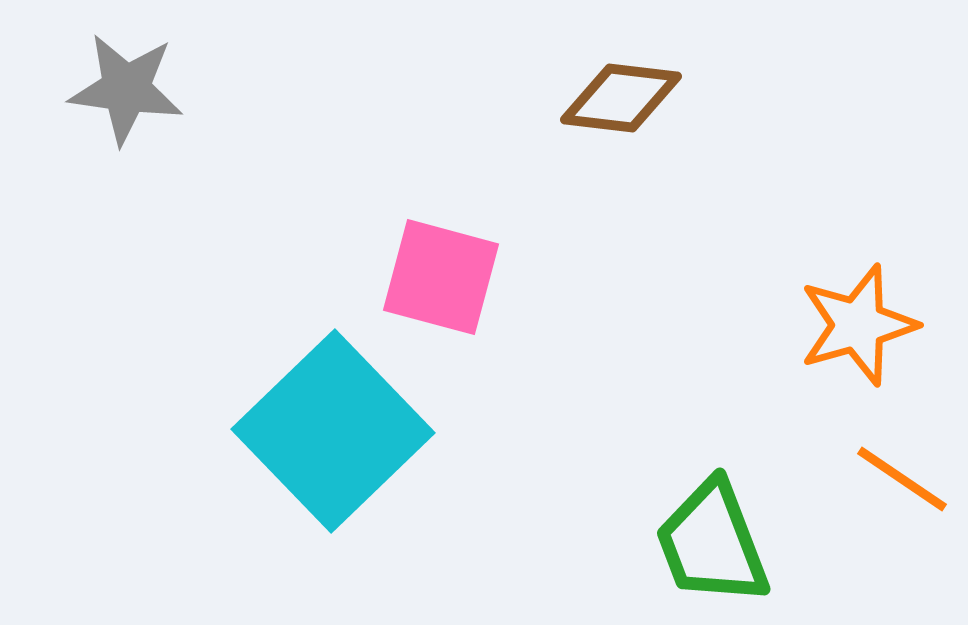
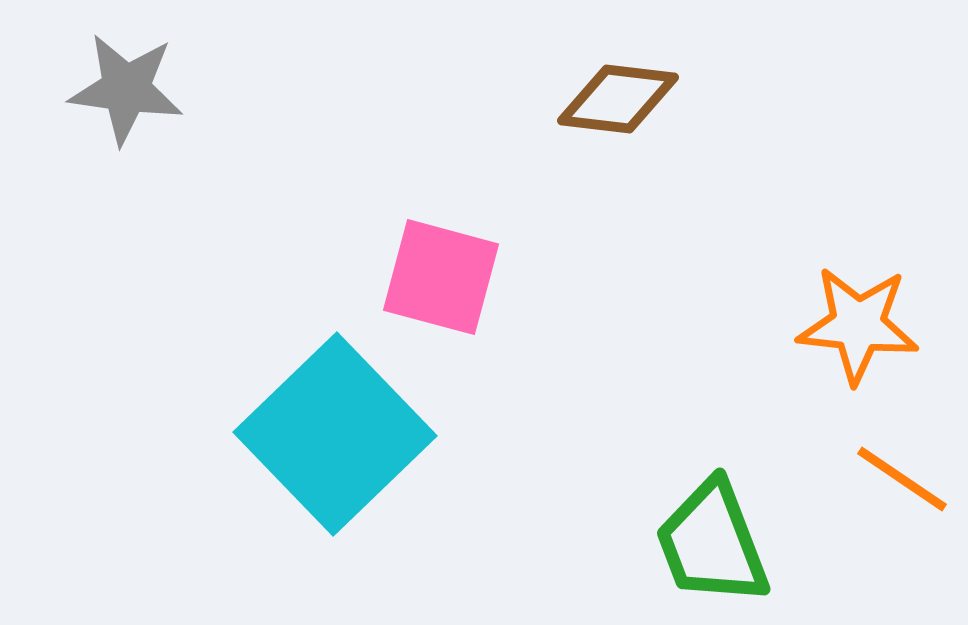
brown diamond: moved 3 px left, 1 px down
orange star: rotated 22 degrees clockwise
cyan square: moved 2 px right, 3 px down
